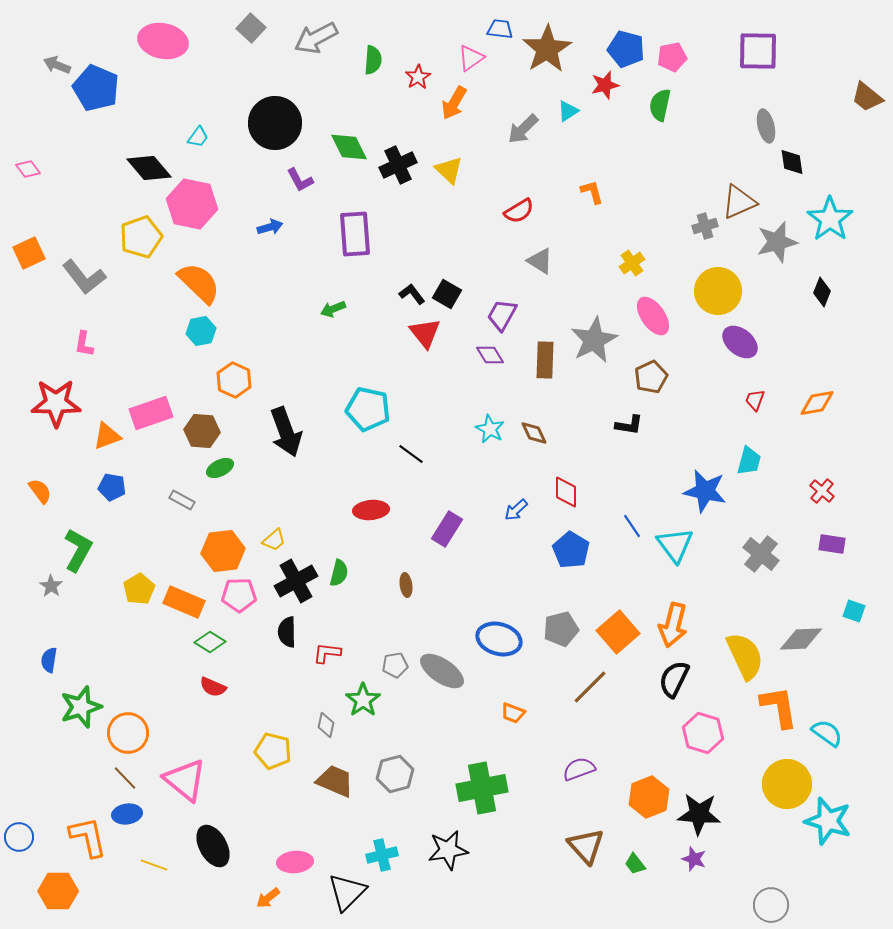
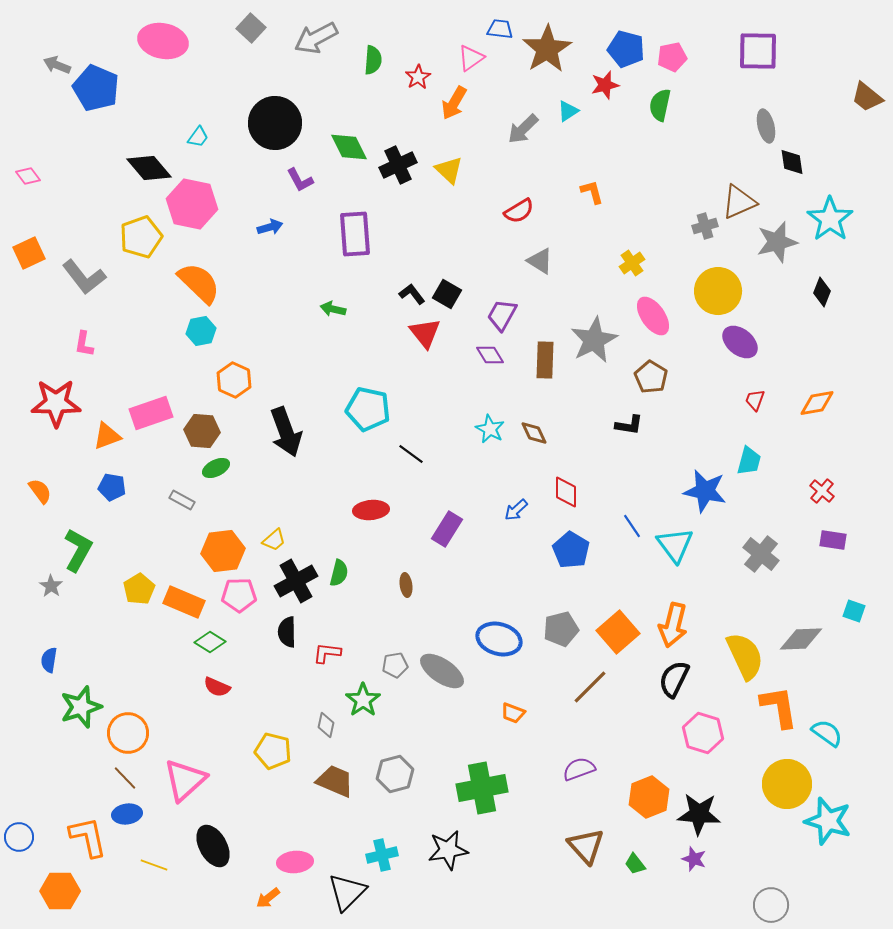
pink diamond at (28, 169): moved 7 px down
green arrow at (333, 309): rotated 35 degrees clockwise
brown pentagon at (651, 377): rotated 16 degrees counterclockwise
green ellipse at (220, 468): moved 4 px left
purple rectangle at (832, 544): moved 1 px right, 4 px up
red semicircle at (213, 687): moved 4 px right
pink triangle at (185, 780): rotated 39 degrees clockwise
orange hexagon at (58, 891): moved 2 px right
